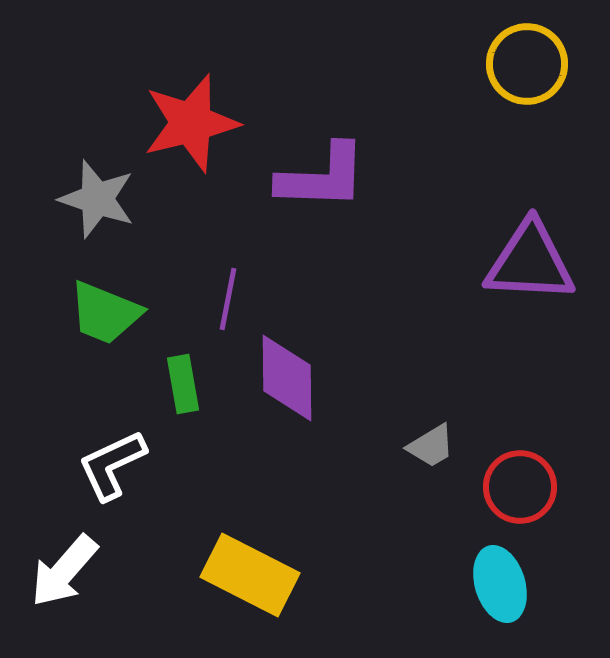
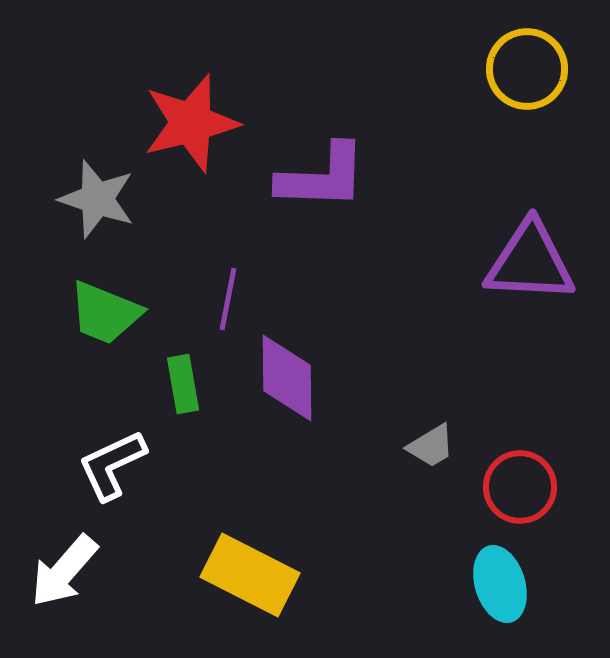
yellow circle: moved 5 px down
